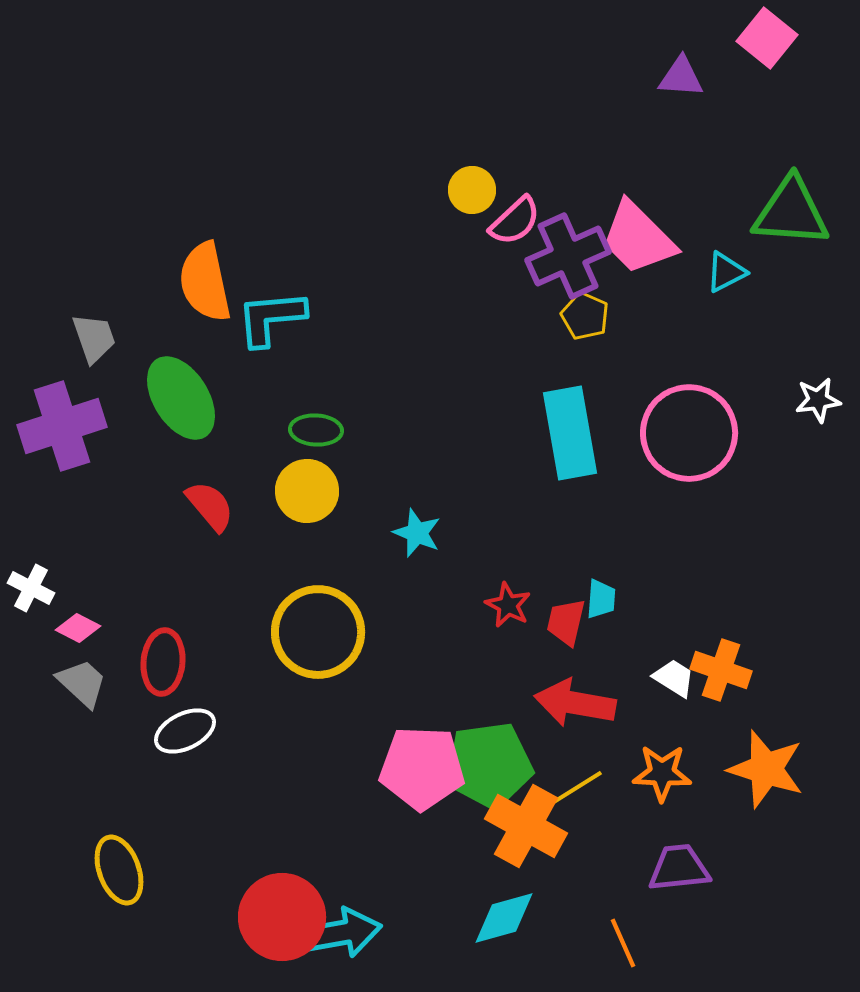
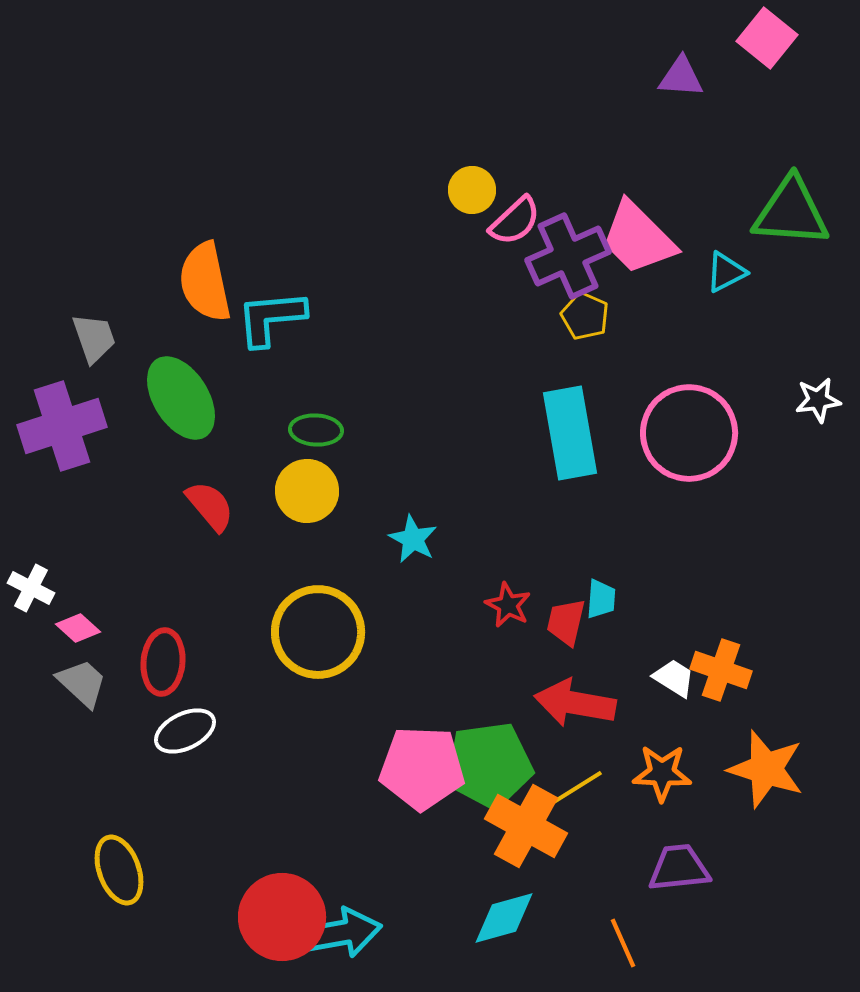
cyan star at (417, 533): moved 4 px left, 6 px down; rotated 6 degrees clockwise
pink diamond at (78, 628): rotated 15 degrees clockwise
